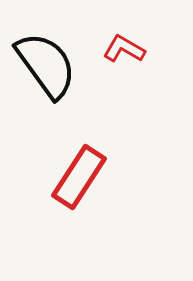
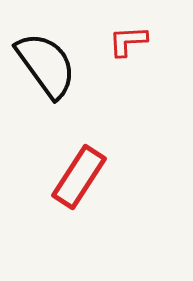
red L-shape: moved 4 px right, 8 px up; rotated 33 degrees counterclockwise
